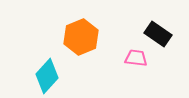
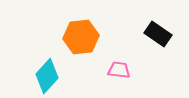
orange hexagon: rotated 16 degrees clockwise
pink trapezoid: moved 17 px left, 12 px down
